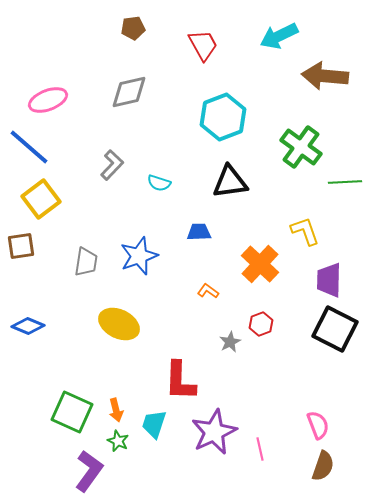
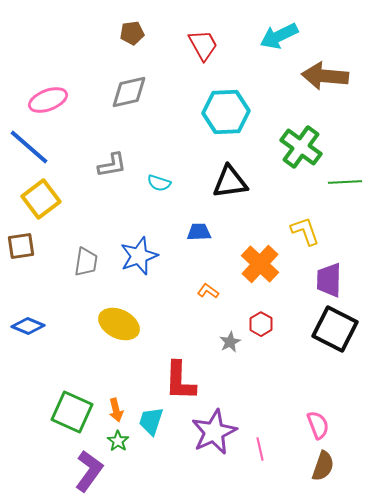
brown pentagon: moved 1 px left, 5 px down
cyan hexagon: moved 3 px right, 5 px up; rotated 18 degrees clockwise
gray L-shape: rotated 36 degrees clockwise
red hexagon: rotated 10 degrees counterclockwise
cyan trapezoid: moved 3 px left, 3 px up
green star: rotated 10 degrees clockwise
